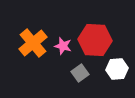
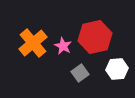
red hexagon: moved 3 px up; rotated 16 degrees counterclockwise
pink star: rotated 12 degrees clockwise
